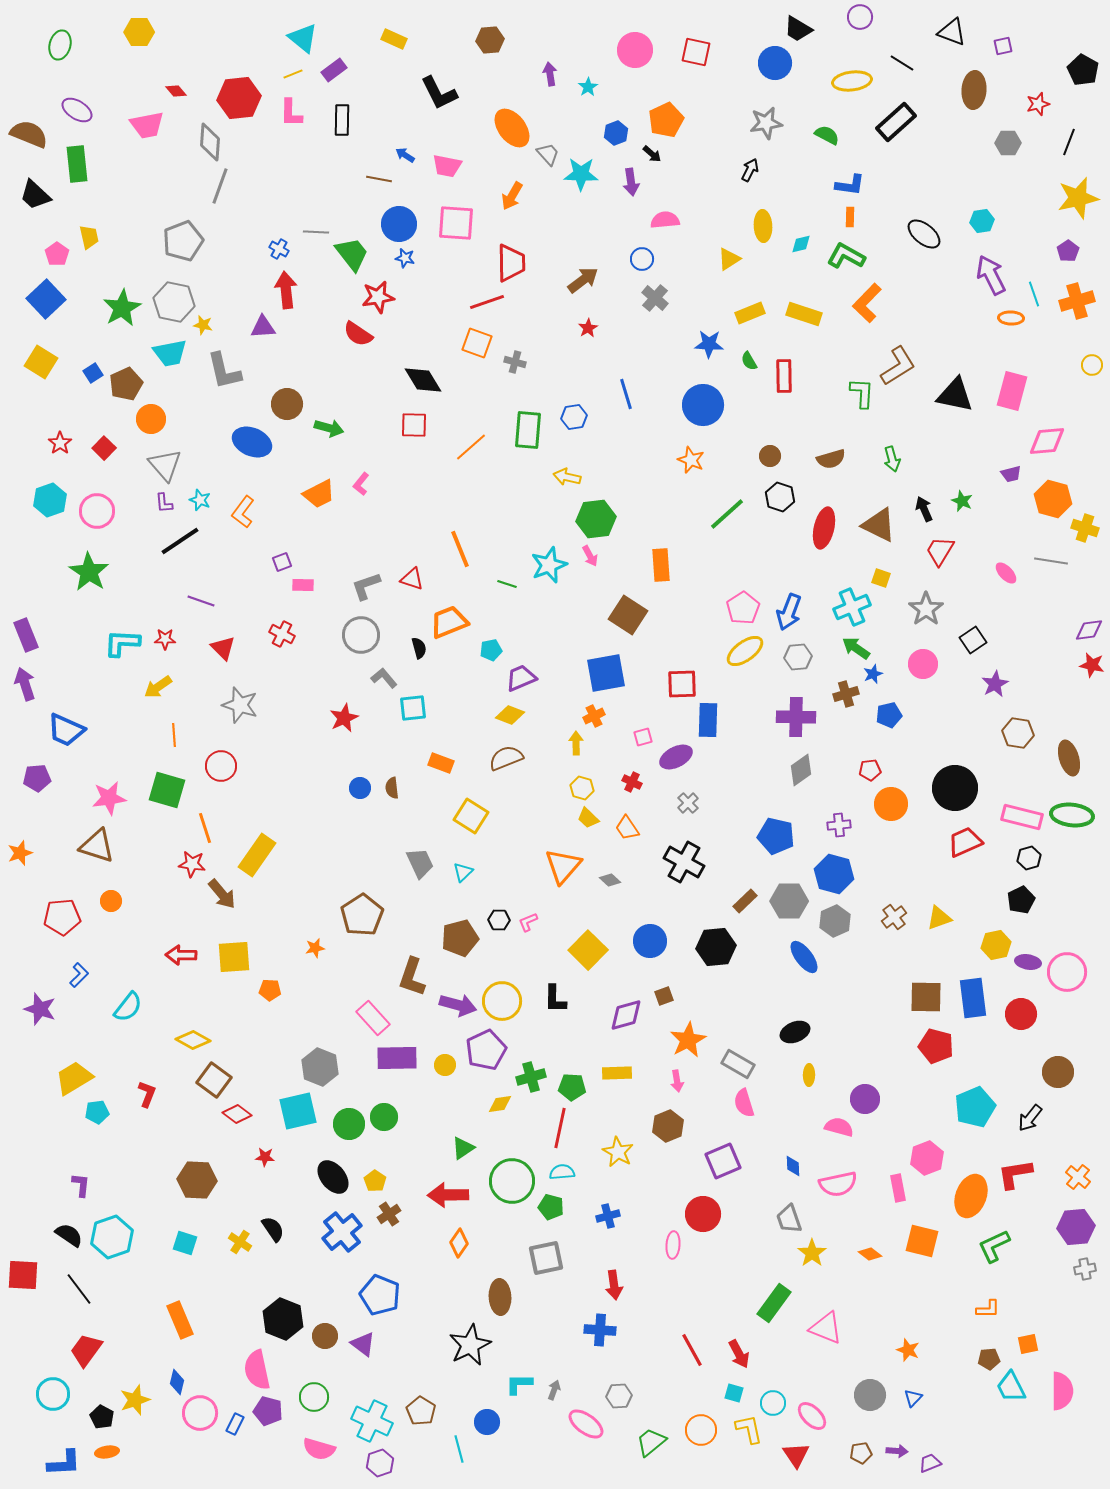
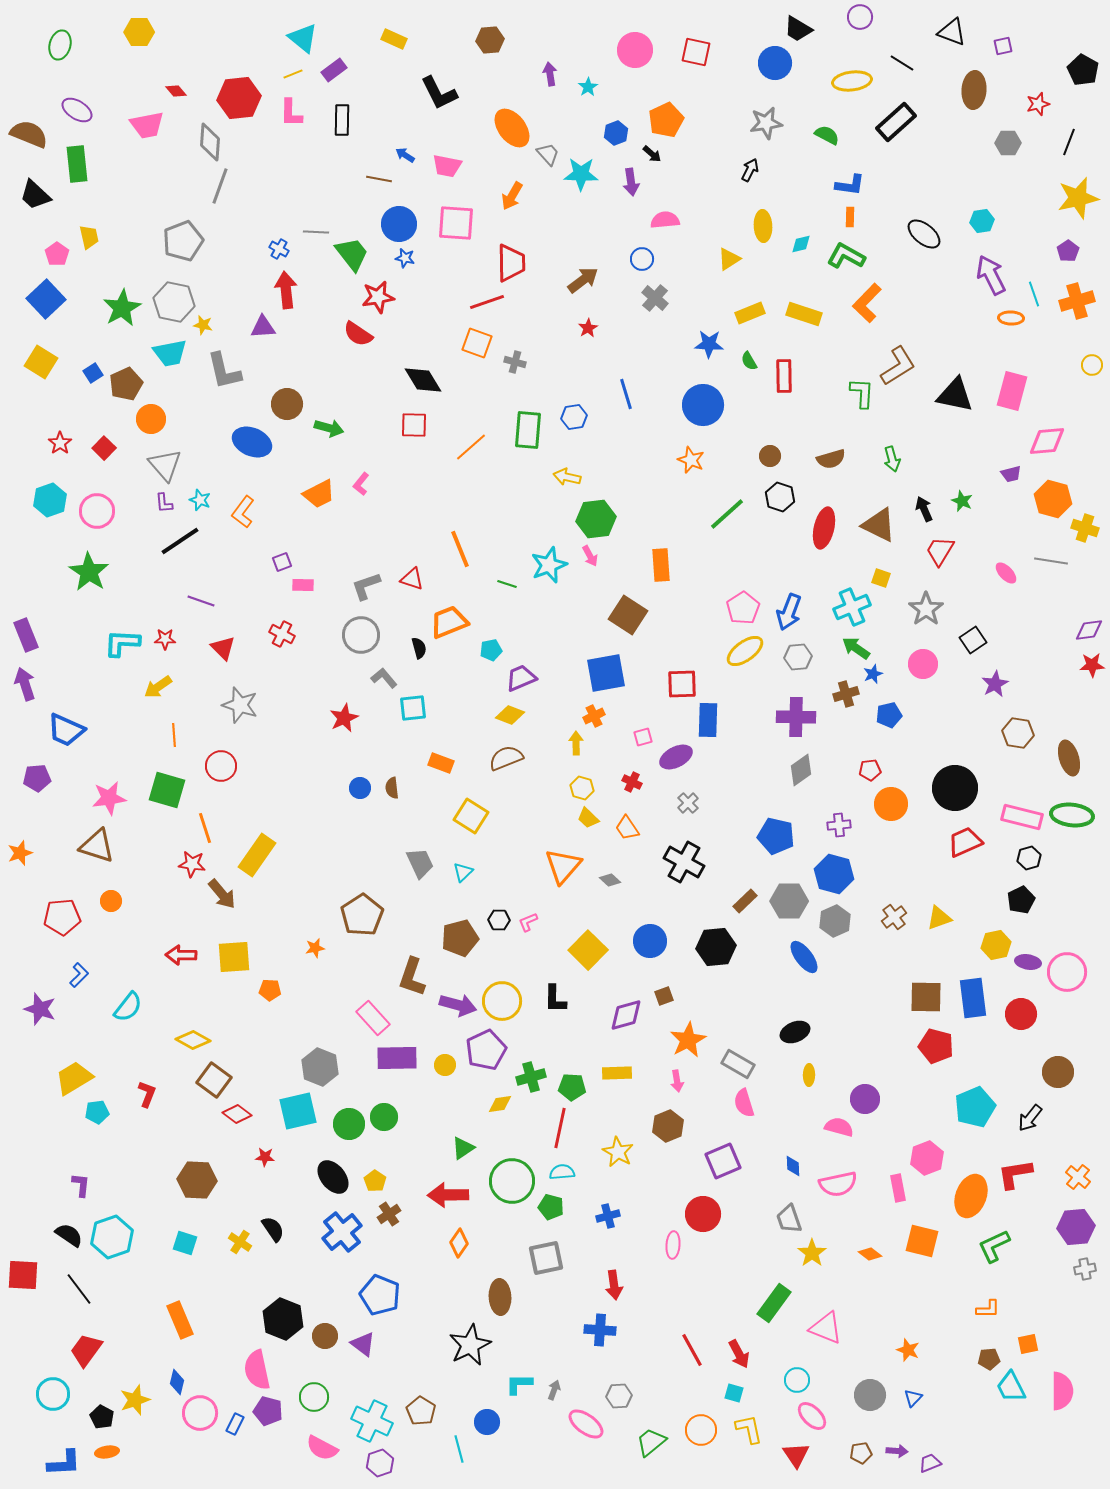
red star at (1092, 665): rotated 15 degrees counterclockwise
cyan circle at (773, 1403): moved 24 px right, 23 px up
pink semicircle at (319, 1449): moved 3 px right, 1 px up; rotated 12 degrees clockwise
